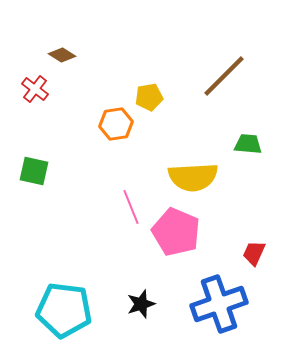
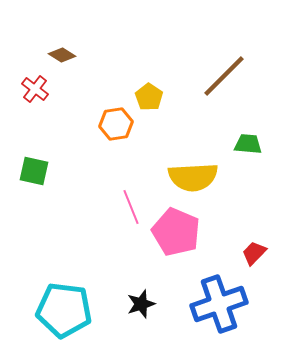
yellow pentagon: rotated 28 degrees counterclockwise
red trapezoid: rotated 20 degrees clockwise
